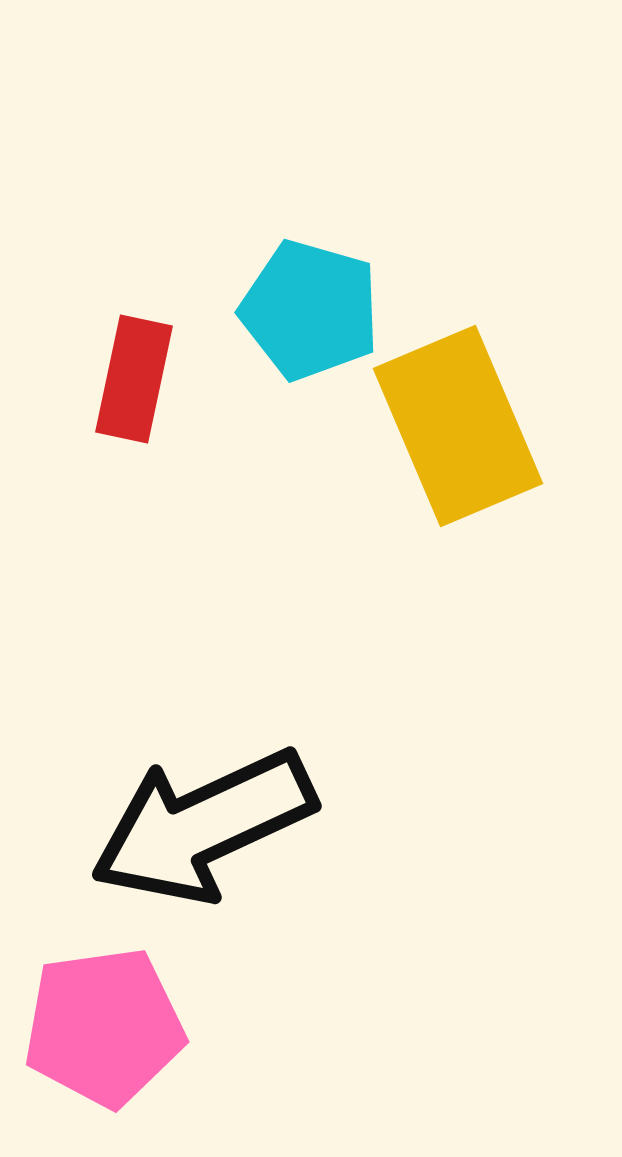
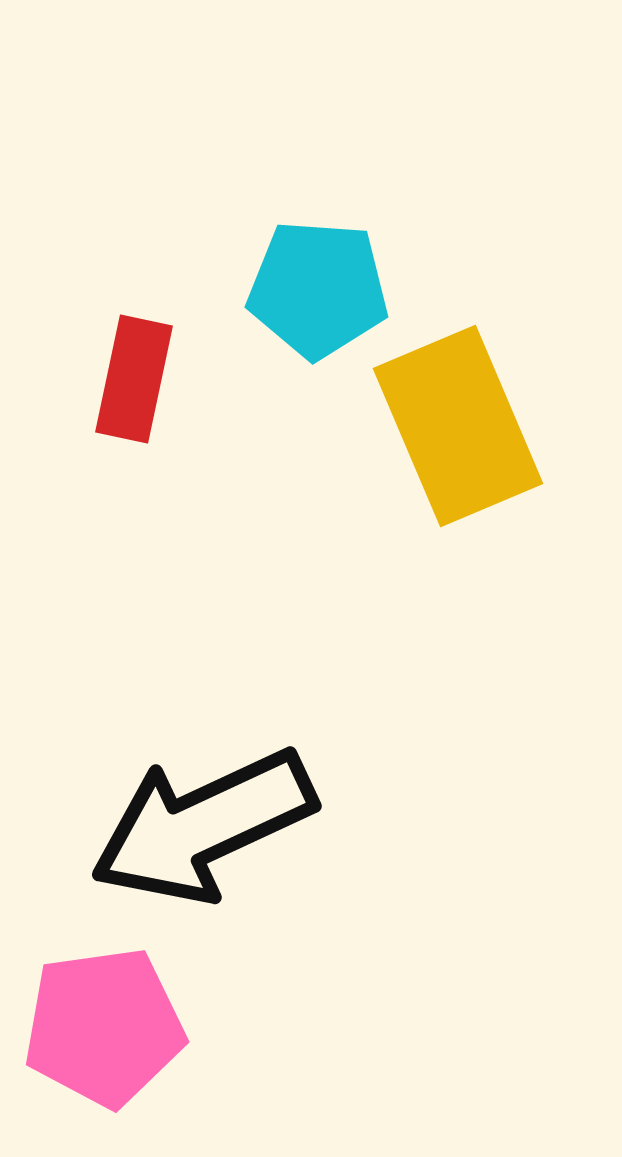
cyan pentagon: moved 8 px right, 21 px up; rotated 12 degrees counterclockwise
